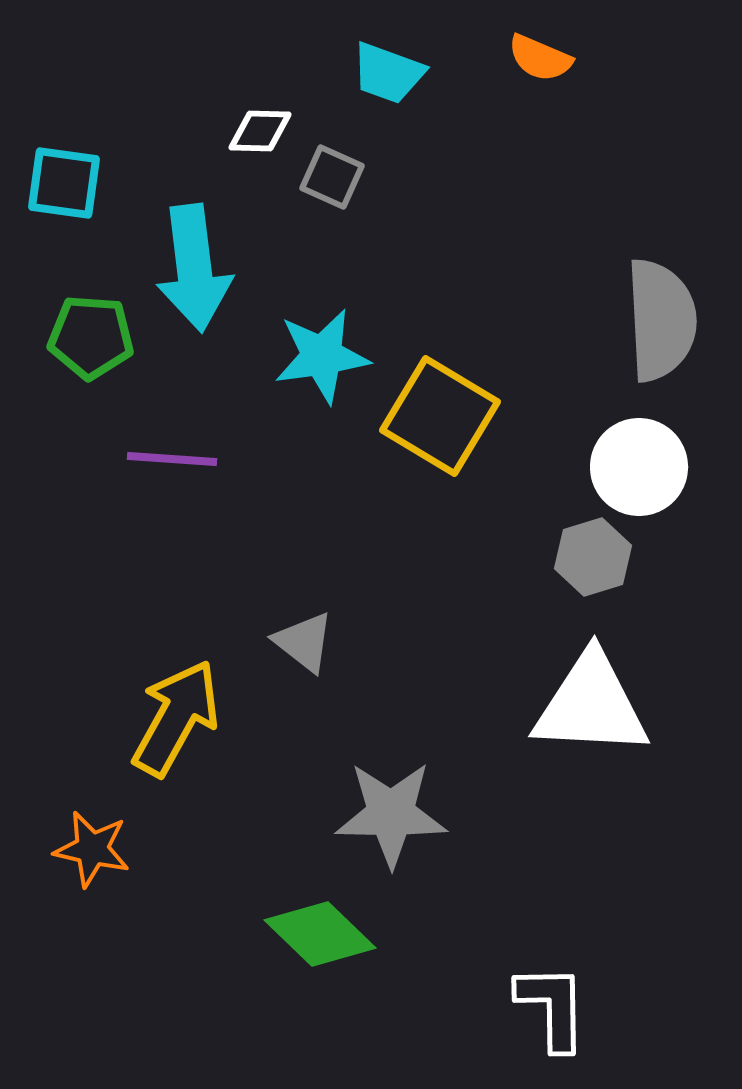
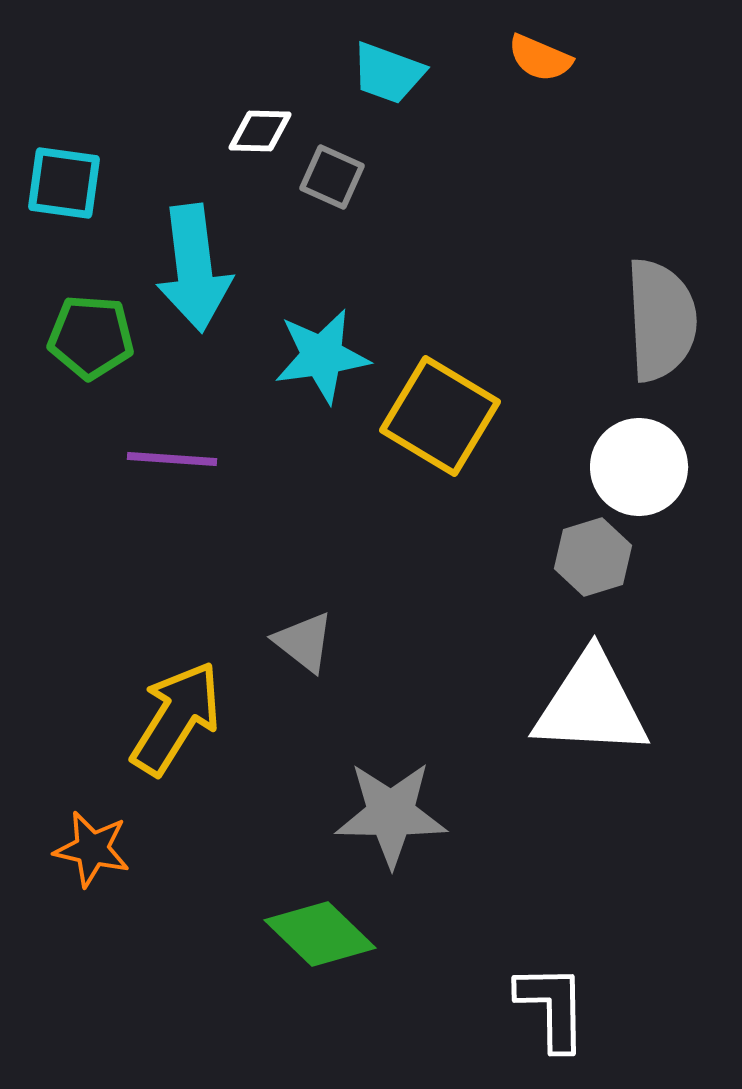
yellow arrow: rotated 3 degrees clockwise
